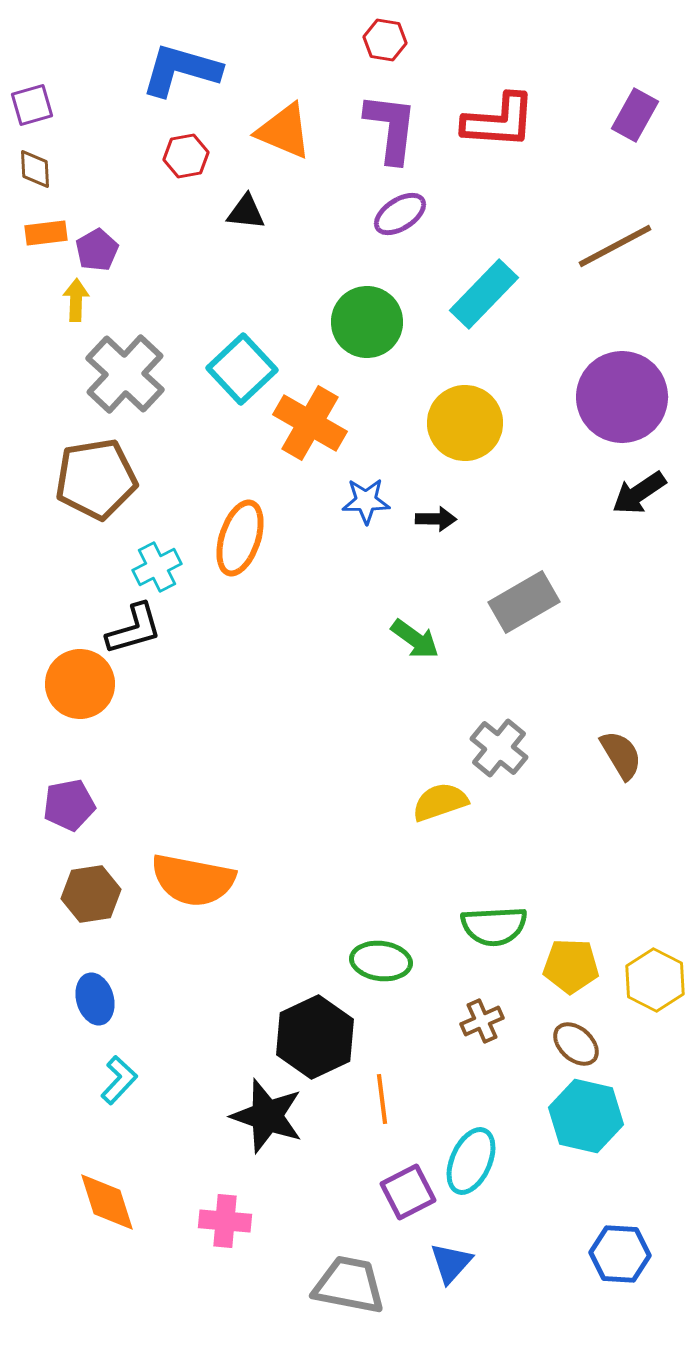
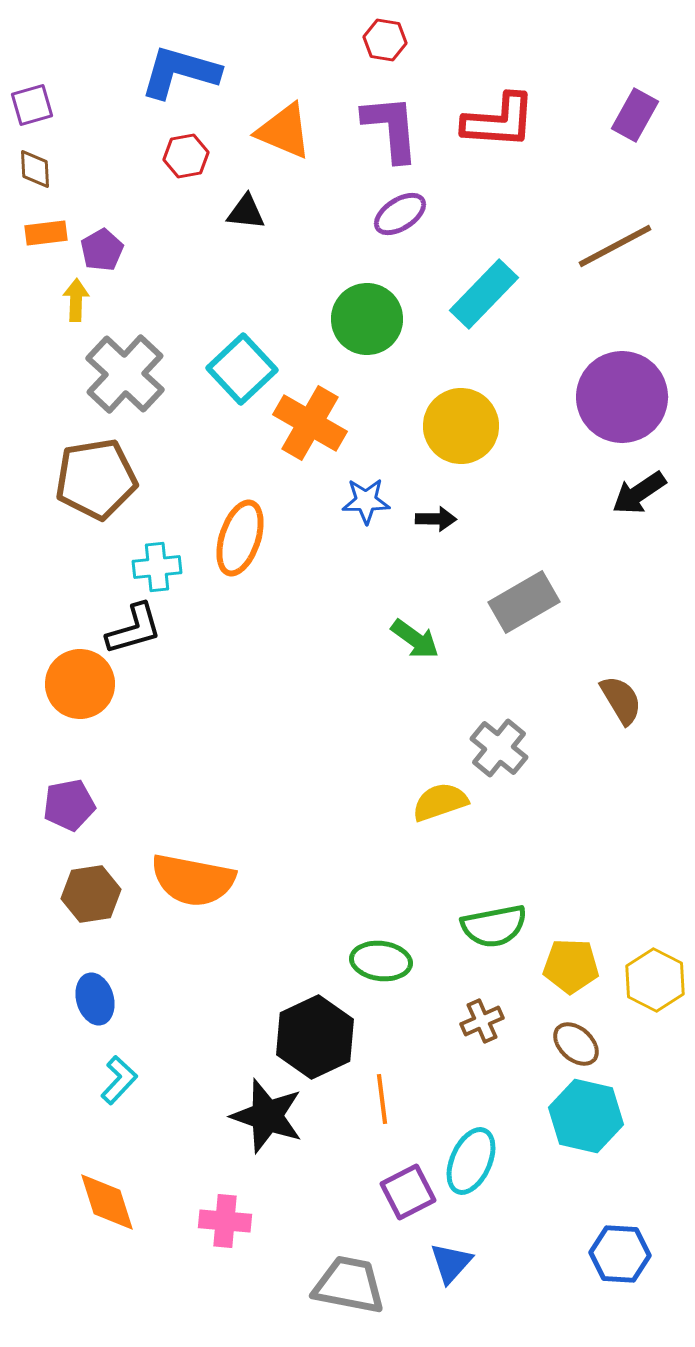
blue L-shape at (181, 70): moved 1 px left, 2 px down
purple L-shape at (391, 128): rotated 12 degrees counterclockwise
purple pentagon at (97, 250): moved 5 px right
green circle at (367, 322): moved 3 px up
yellow circle at (465, 423): moved 4 px left, 3 px down
cyan cross at (157, 567): rotated 21 degrees clockwise
brown semicircle at (621, 755): moved 55 px up
green semicircle at (494, 926): rotated 8 degrees counterclockwise
